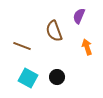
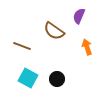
brown semicircle: rotated 35 degrees counterclockwise
black circle: moved 2 px down
